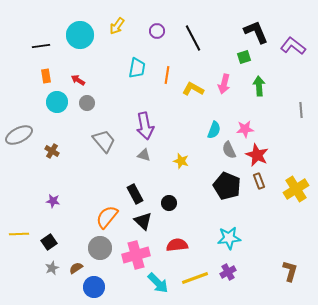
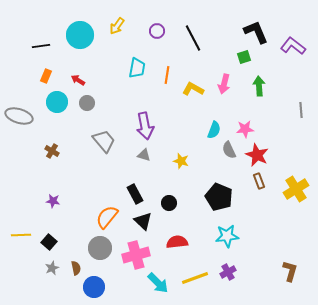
orange rectangle at (46, 76): rotated 32 degrees clockwise
gray ellipse at (19, 135): moved 19 px up; rotated 44 degrees clockwise
black pentagon at (227, 186): moved 8 px left, 11 px down
yellow line at (19, 234): moved 2 px right, 1 px down
cyan star at (229, 238): moved 2 px left, 2 px up
black square at (49, 242): rotated 14 degrees counterclockwise
red semicircle at (177, 245): moved 3 px up
brown semicircle at (76, 268): rotated 112 degrees clockwise
